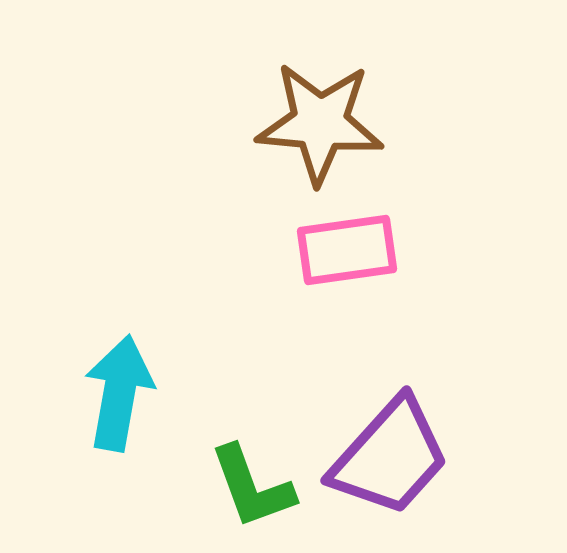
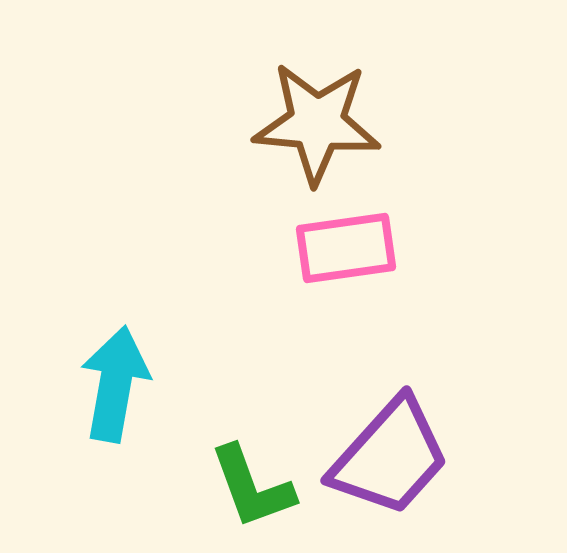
brown star: moved 3 px left
pink rectangle: moved 1 px left, 2 px up
cyan arrow: moved 4 px left, 9 px up
